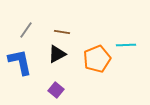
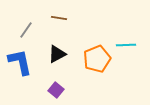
brown line: moved 3 px left, 14 px up
